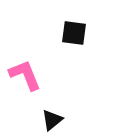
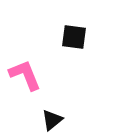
black square: moved 4 px down
